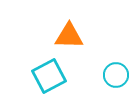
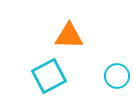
cyan circle: moved 1 px right, 1 px down
